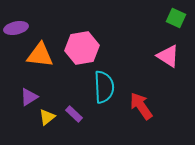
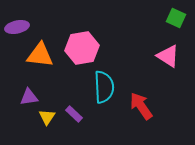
purple ellipse: moved 1 px right, 1 px up
purple triangle: rotated 24 degrees clockwise
yellow triangle: rotated 18 degrees counterclockwise
